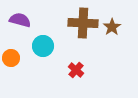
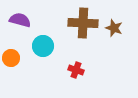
brown star: moved 2 px right, 1 px down; rotated 18 degrees counterclockwise
red cross: rotated 21 degrees counterclockwise
